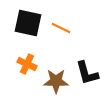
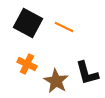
black square: rotated 16 degrees clockwise
orange line: moved 3 px right, 1 px up
brown star: rotated 30 degrees clockwise
